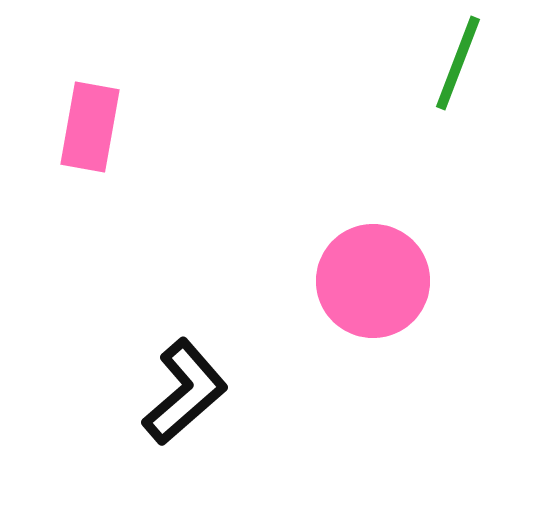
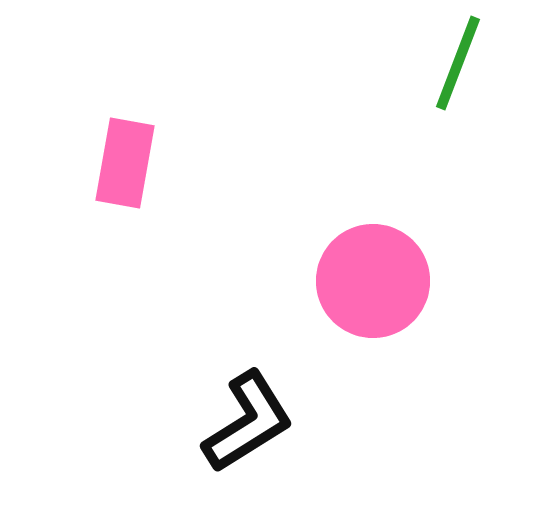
pink rectangle: moved 35 px right, 36 px down
black L-shape: moved 63 px right, 30 px down; rotated 9 degrees clockwise
